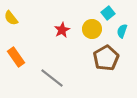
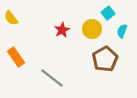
brown pentagon: moved 1 px left, 1 px down
